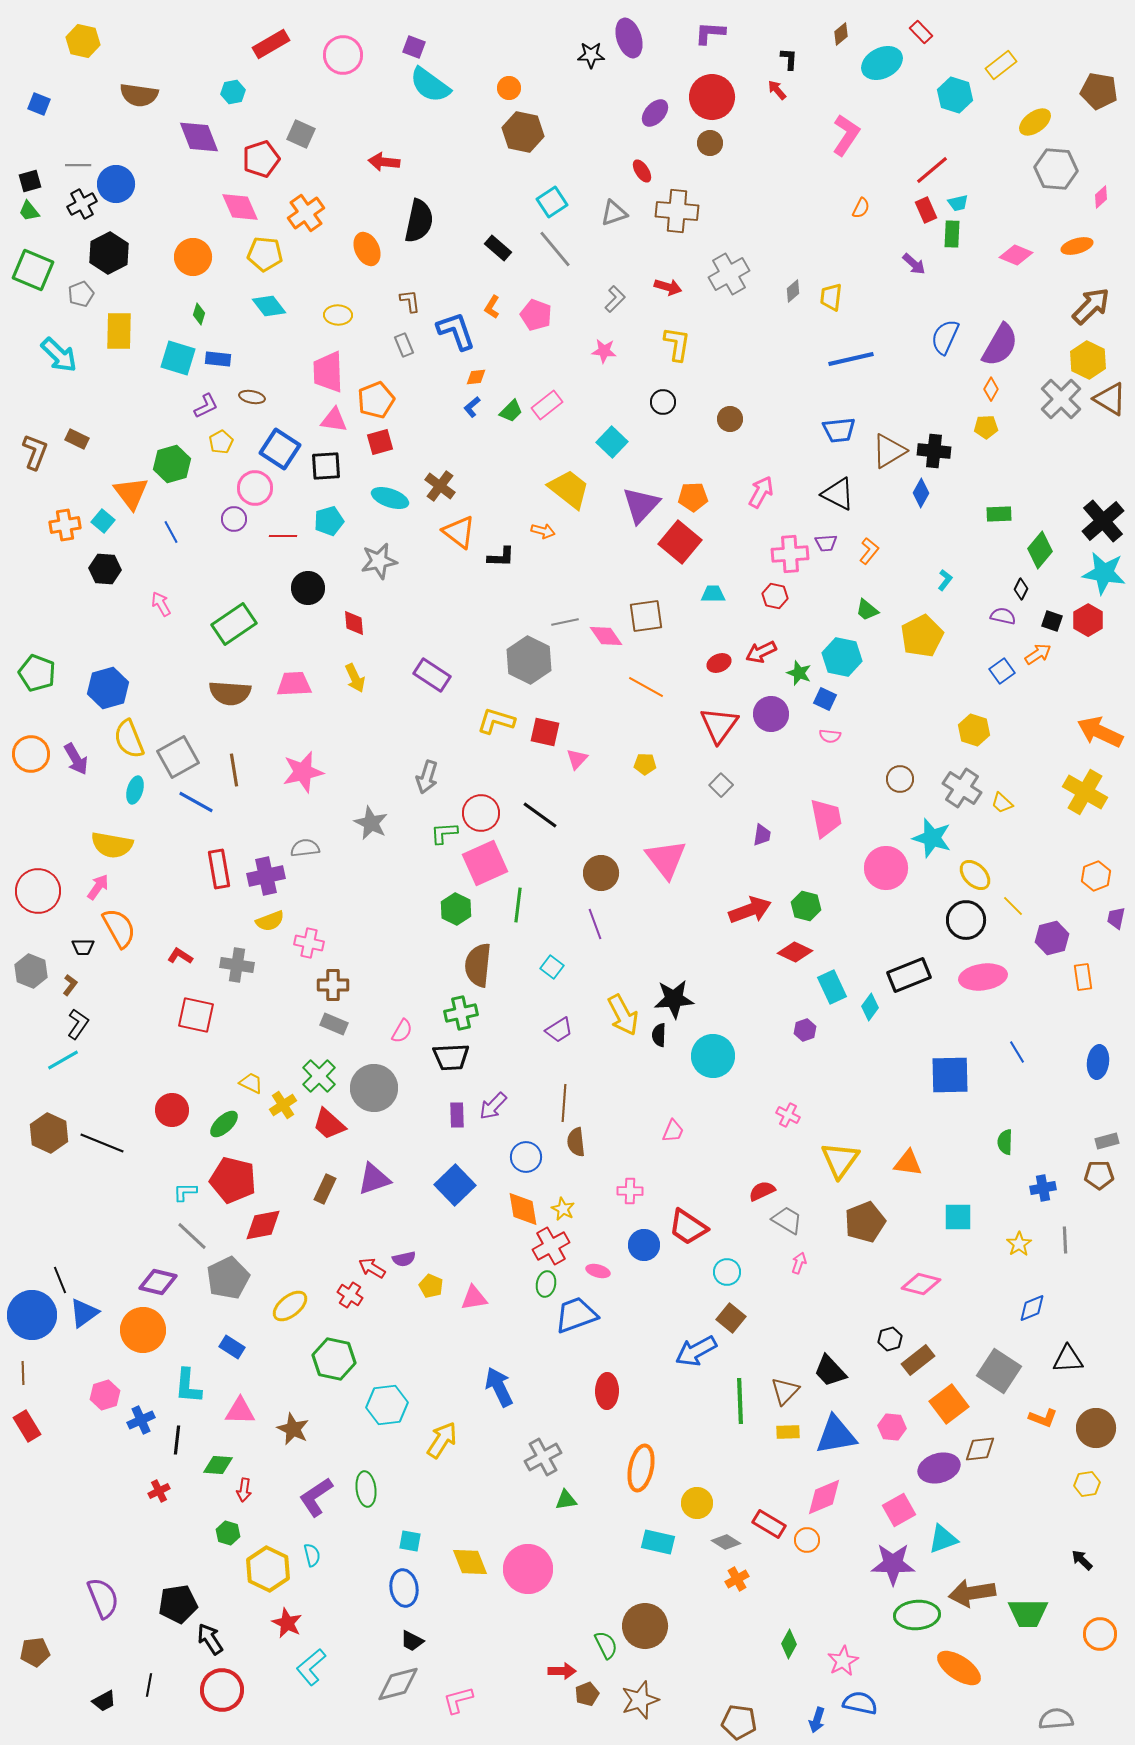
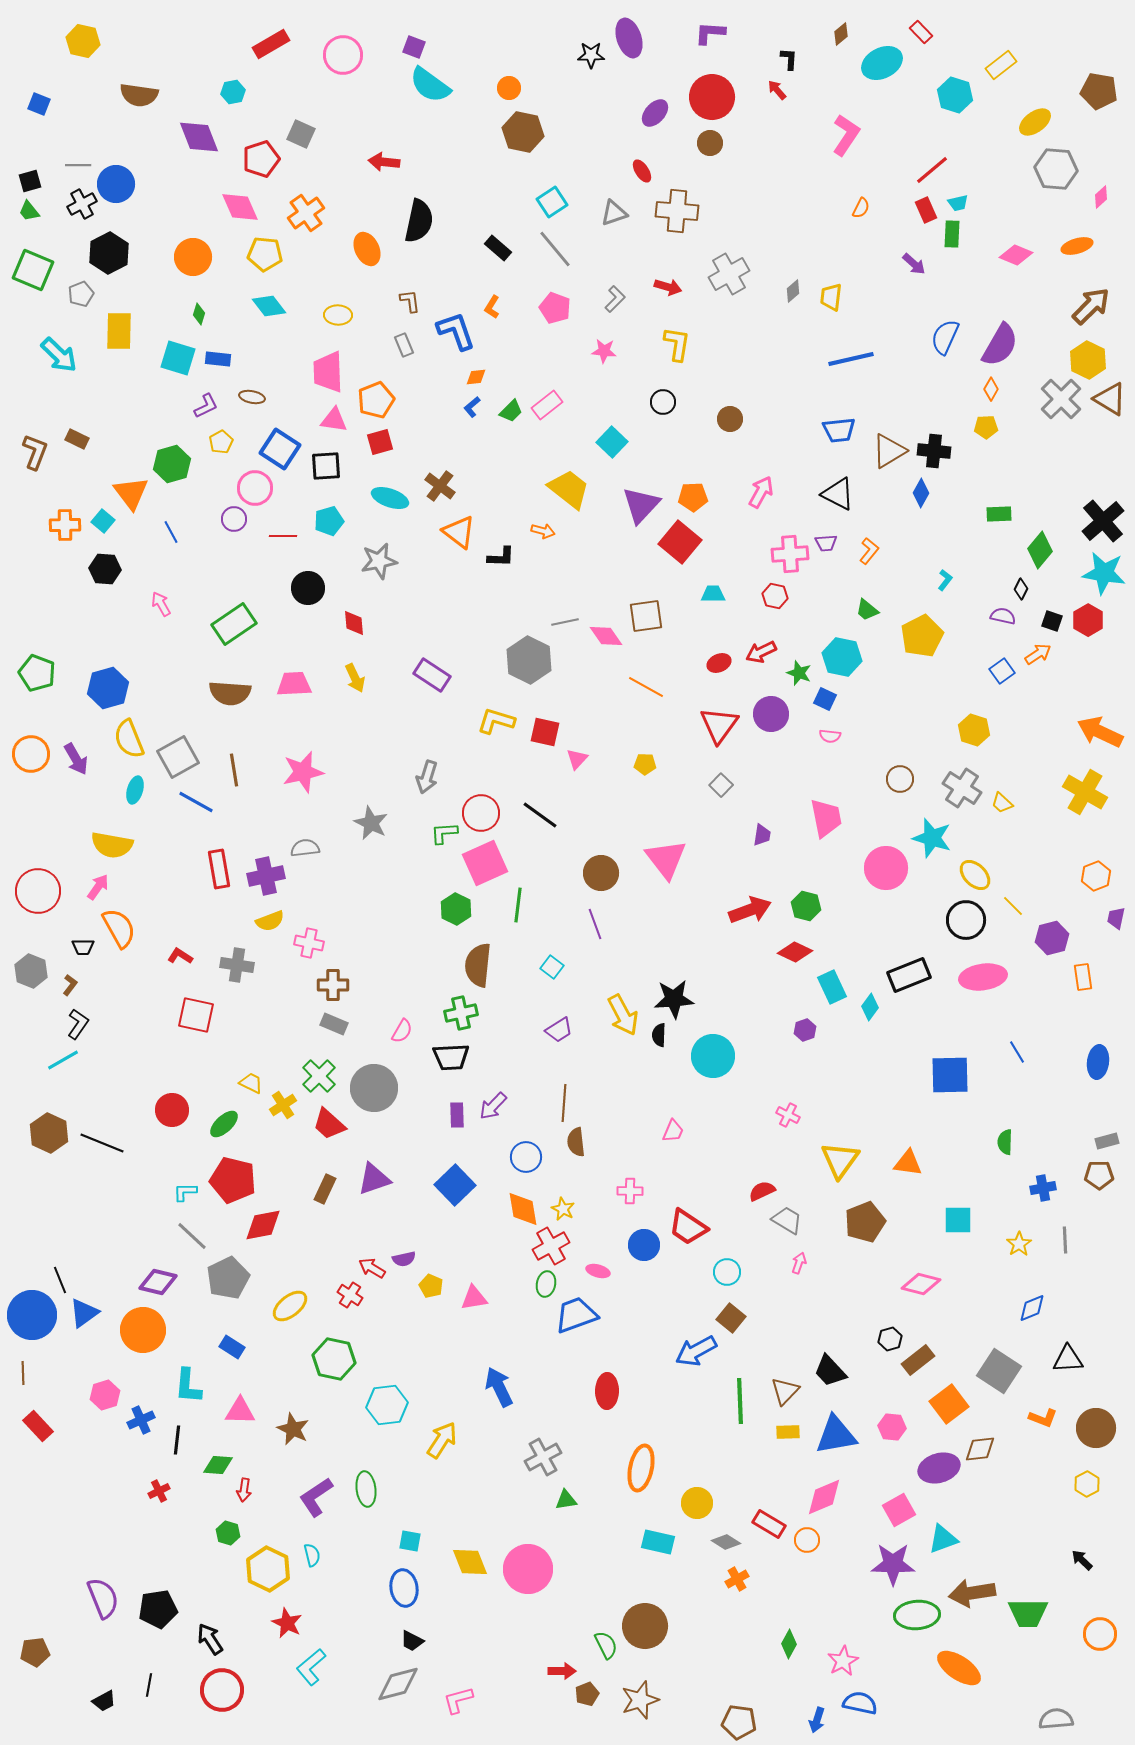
pink pentagon at (536, 315): moved 19 px right, 7 px up
orange cross at (65, 525): rotated 8 degrees clockwise
cyan square at (958, 1217): moved 3 px down
red rectangle at (27, 1426): moved 11 px right; rotated 12 degrees counterclockwise
yellow hexagon at (1087, 1484): rotated 20 degrees counterclockwise
black pentagon at (178, 1604): moved 20 px left, 5 px down
